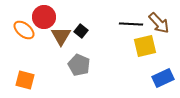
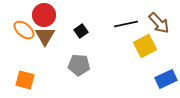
red circle: moved 2 px up
black line: moved 5 px left; rotated 15 degrees counterclockwise
black square: rotated 16 degrees clockwise
brown triangle: moved 16 px left
yellow square: rotated 15 degrees counterclockwise
gray pentagon: rotated 20 degrees counterclockwise
blue rectangle: moved 3 px right, 1 px down
